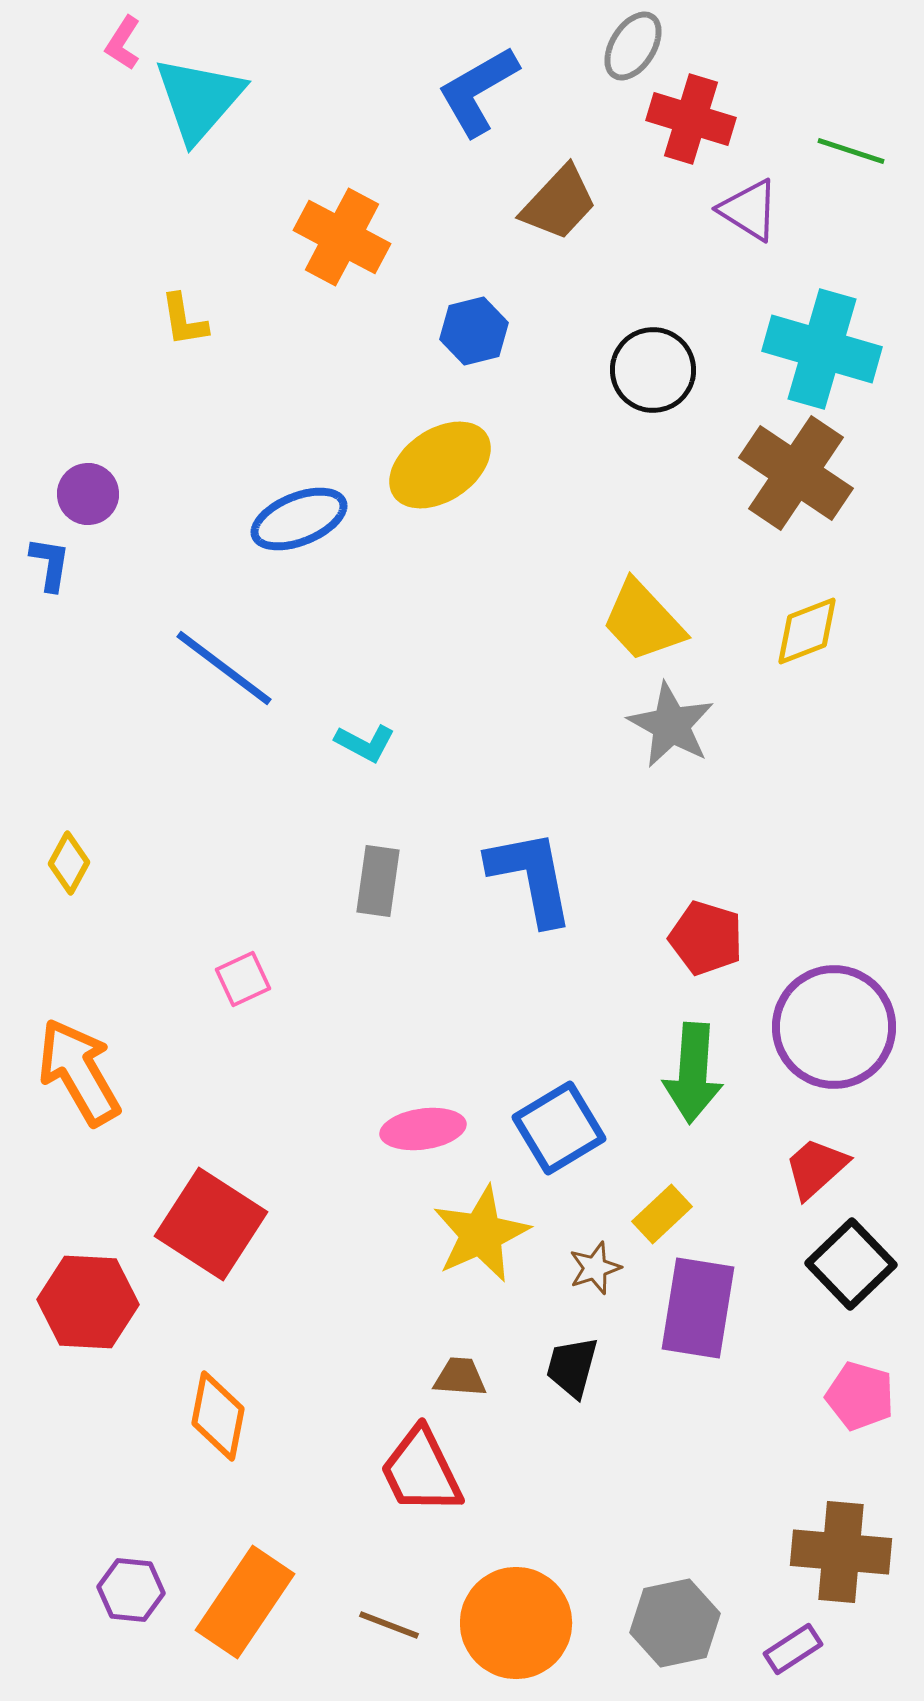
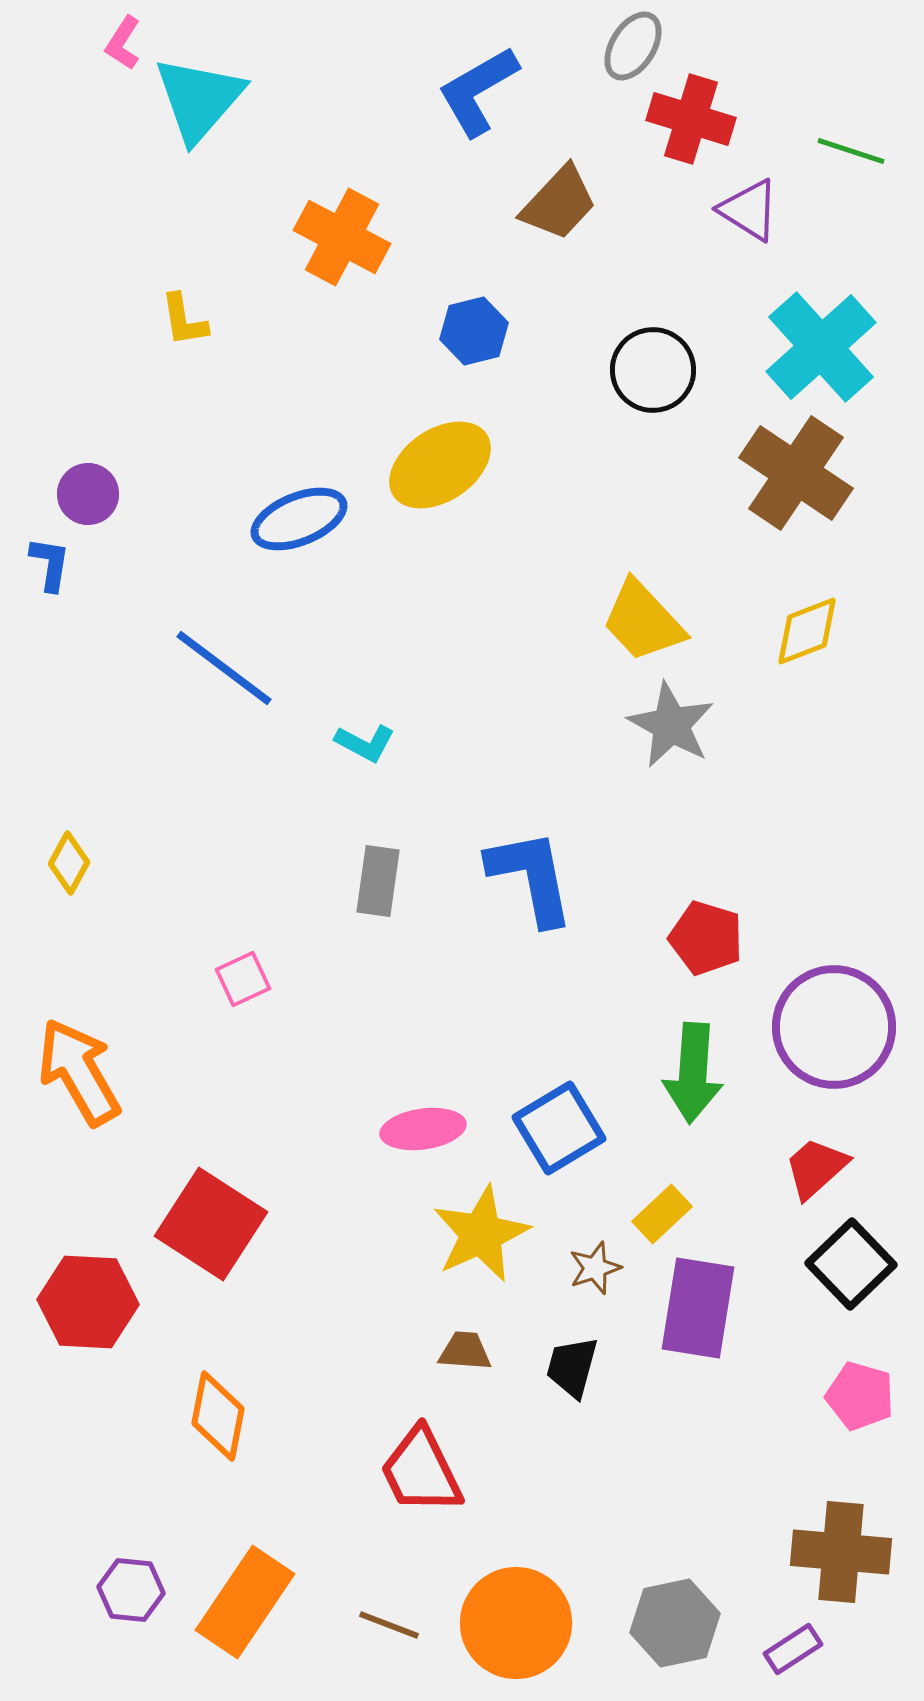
cyan cross at (822, 349): moved 1 px left, 2 px up; rotated 32 degrees clockwise
brown trapezoid at (460, 1377): moved 5 px right, 26 px up
